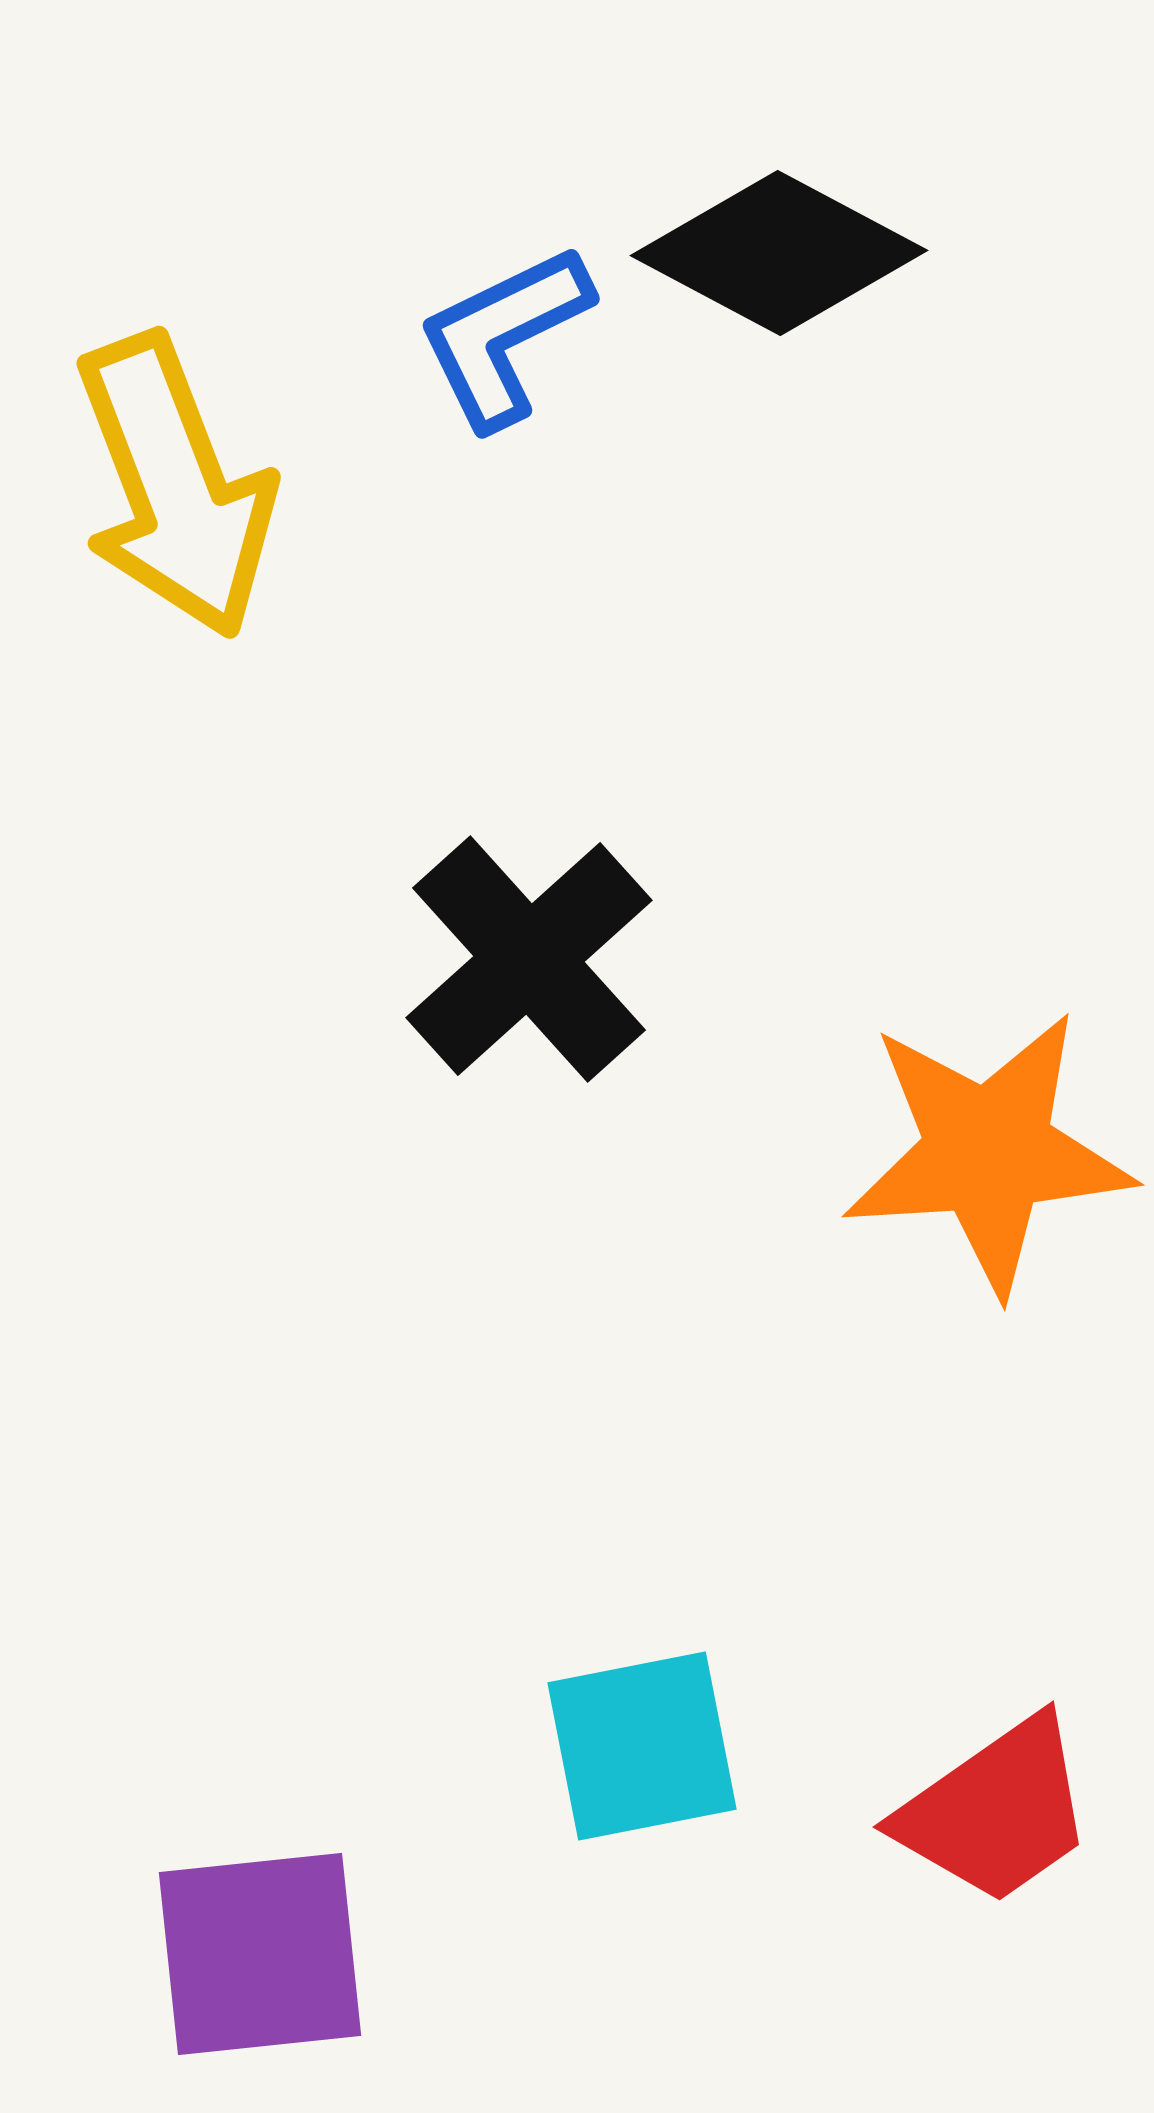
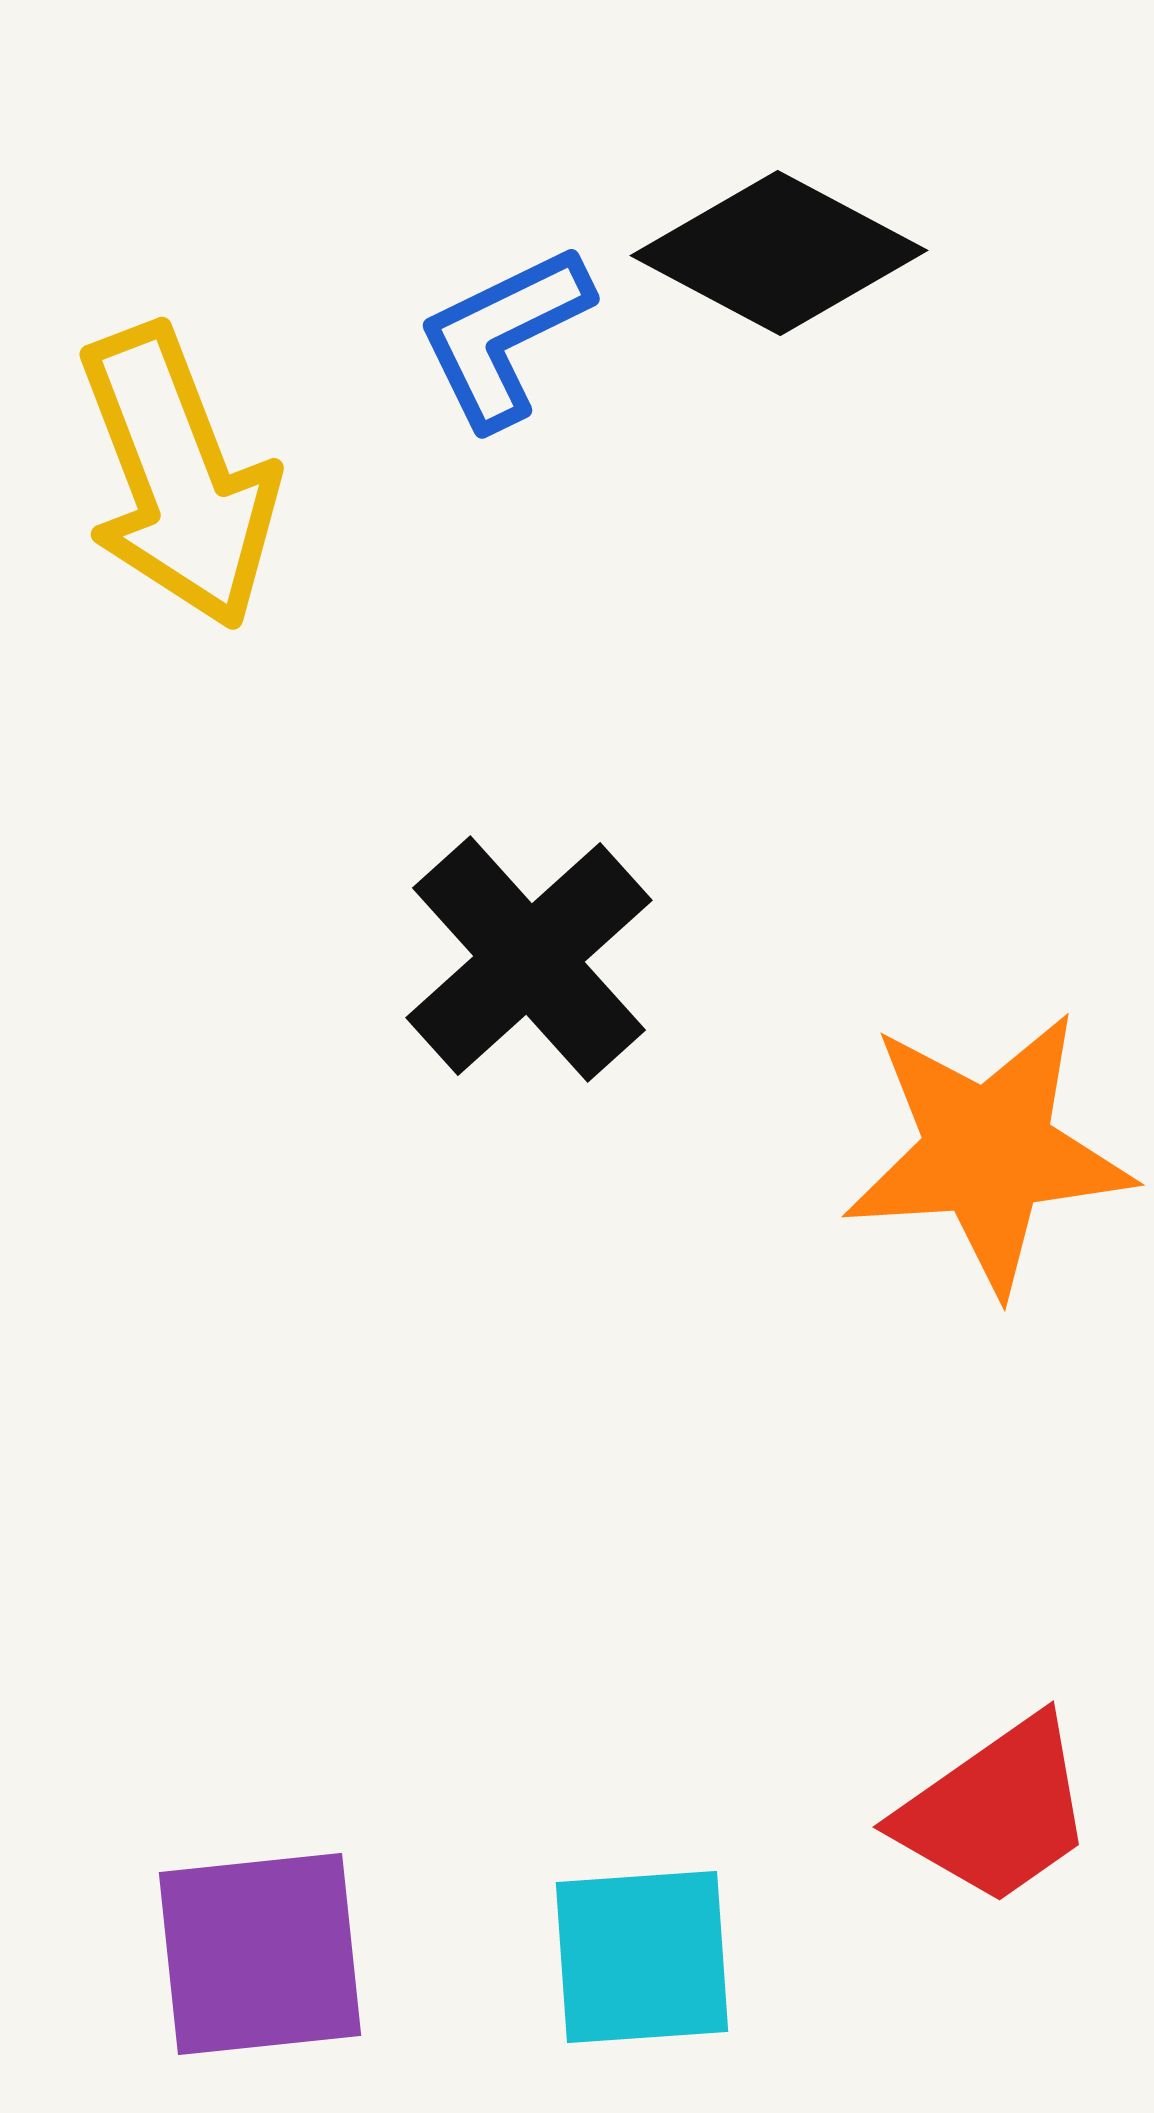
yellow arrow: moved 3 px right, 9 px up
cyan square: moved 211 px down; rotated 7 degrees clockwise
